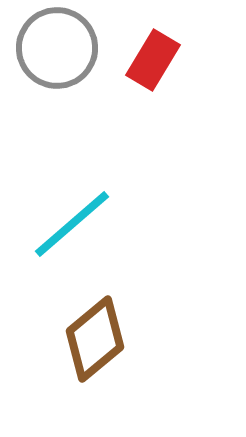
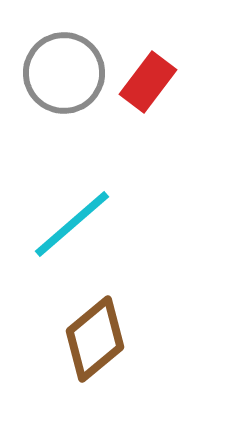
gray circle: moved 7 px right, 25 px down
red rectangle: moved 5 px left, 22 px down; rotated 6 degrees clockwise
